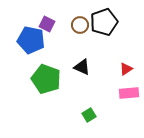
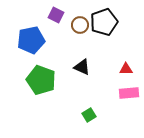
purple square: moved 9 px right, 9 px up
blue pentagon: rotated 24 degrees counterclockwise
red triangle: rotated 32 degrees clockwise
green pentagon: moved 5 px left, 1 px down
